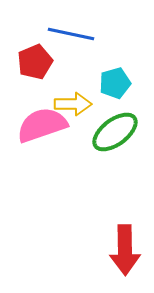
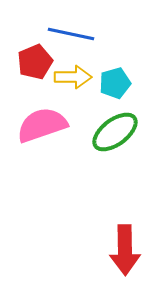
yellow arrow: moved 27 px up
